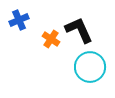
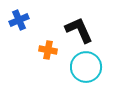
orange cross: moved 3 px left, 11 px down; rotated 24 degrees counterclockwise
cyan circle: moved 4 px left
